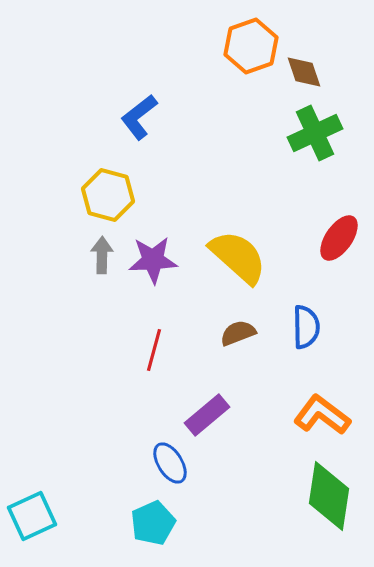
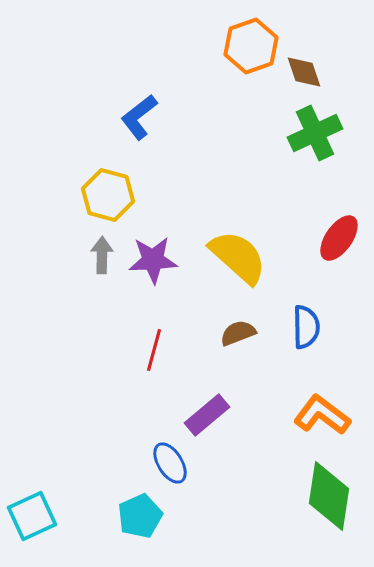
cyan pentagon: moved 13 px left, 7 px up
